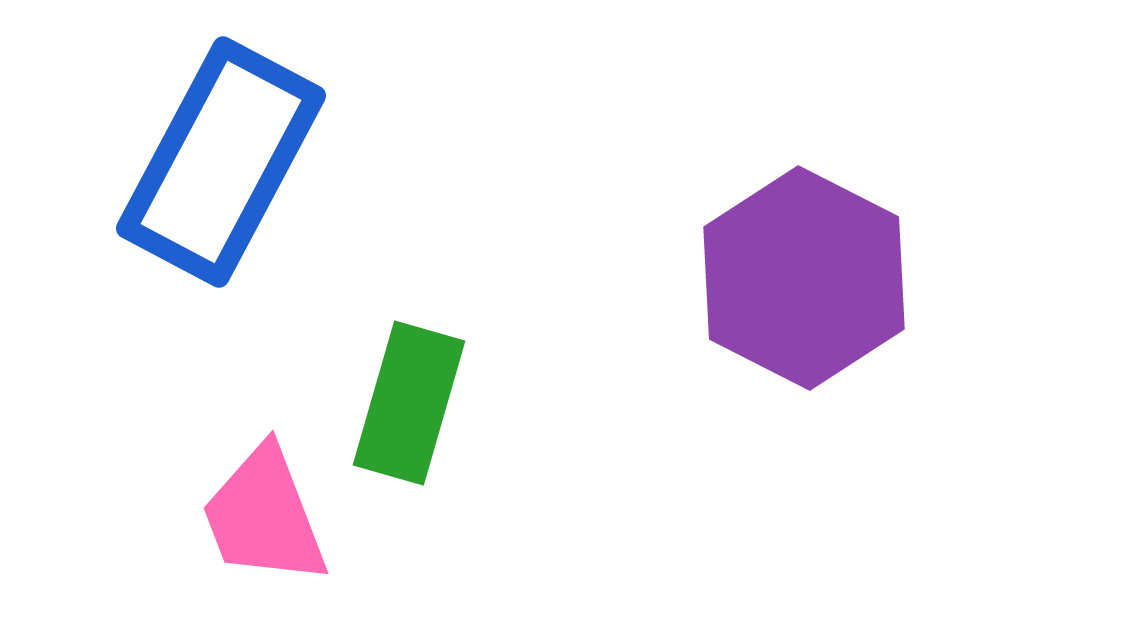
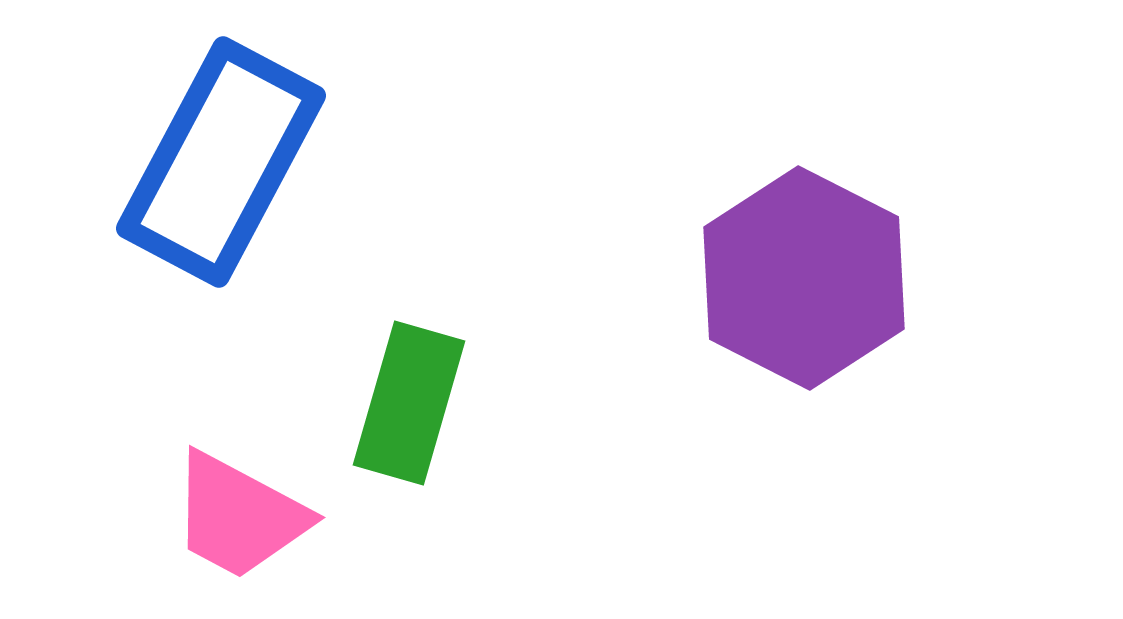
pink trapezoid: moved 25 px left; rotated 41 degrees counterclockwise
